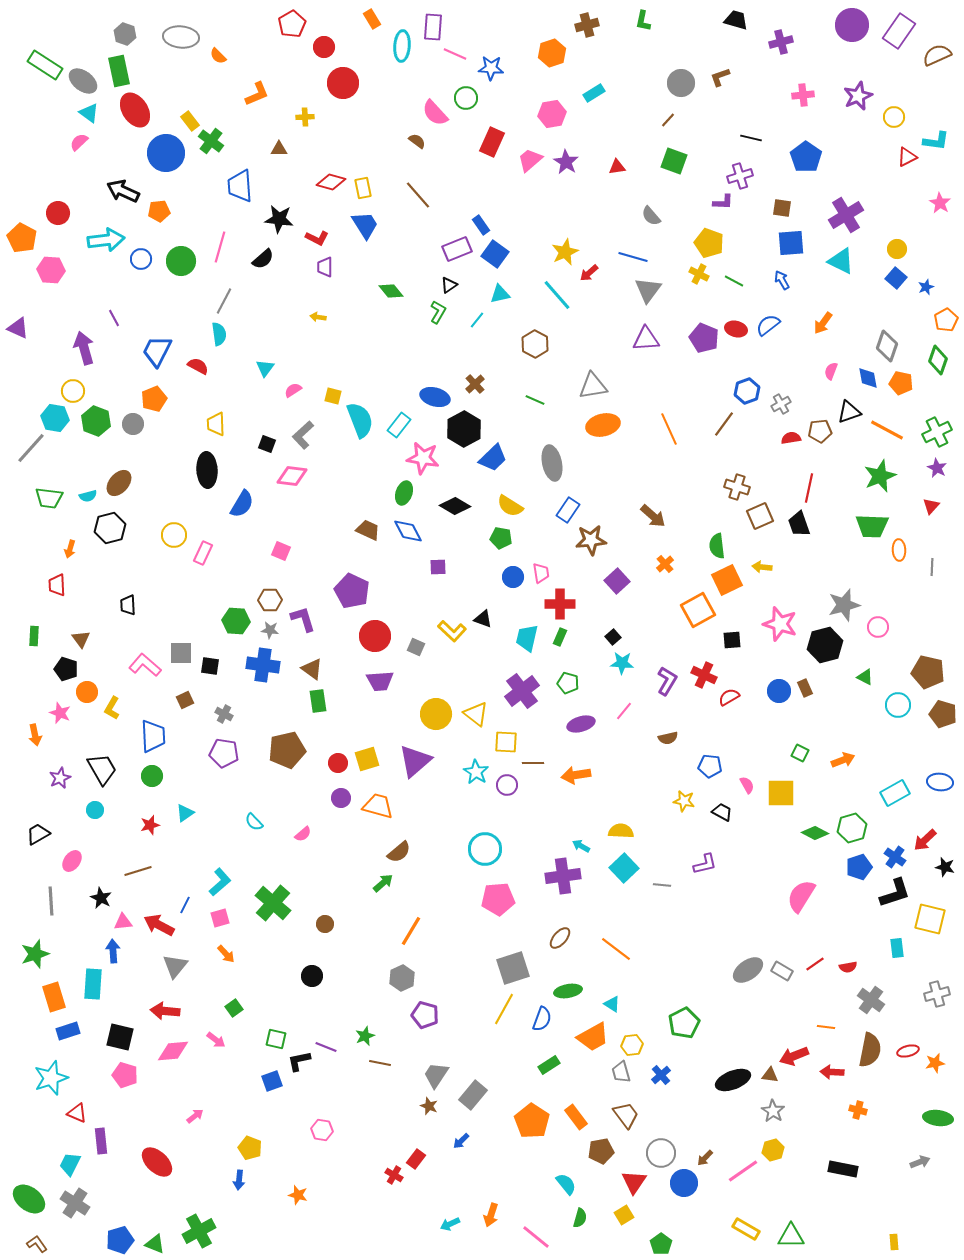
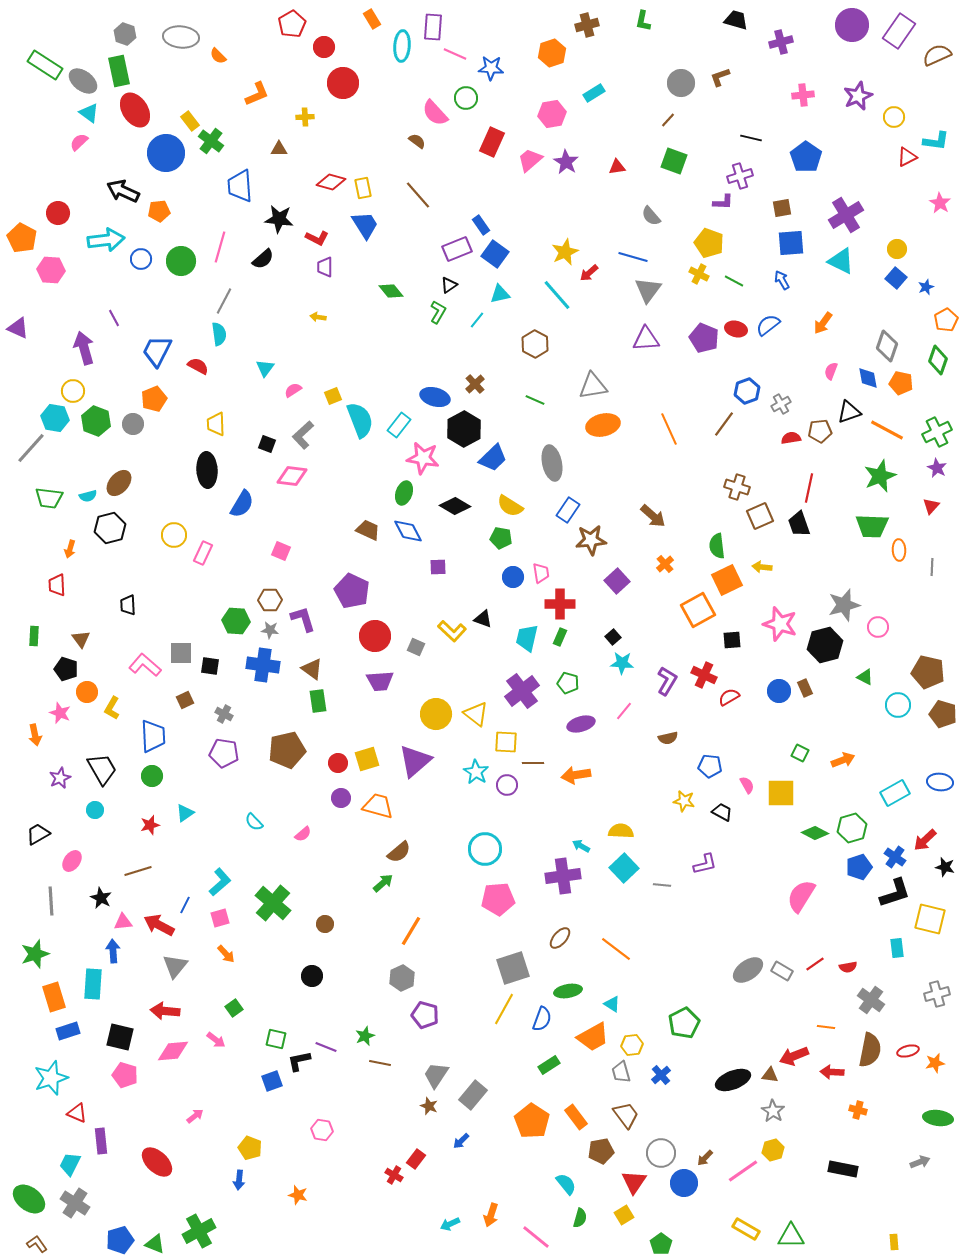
brown square at (782, 208): rotated 18 degrees counterclockwise
yellow square at (333, 396): rotated 36 degrees counterclockwise
